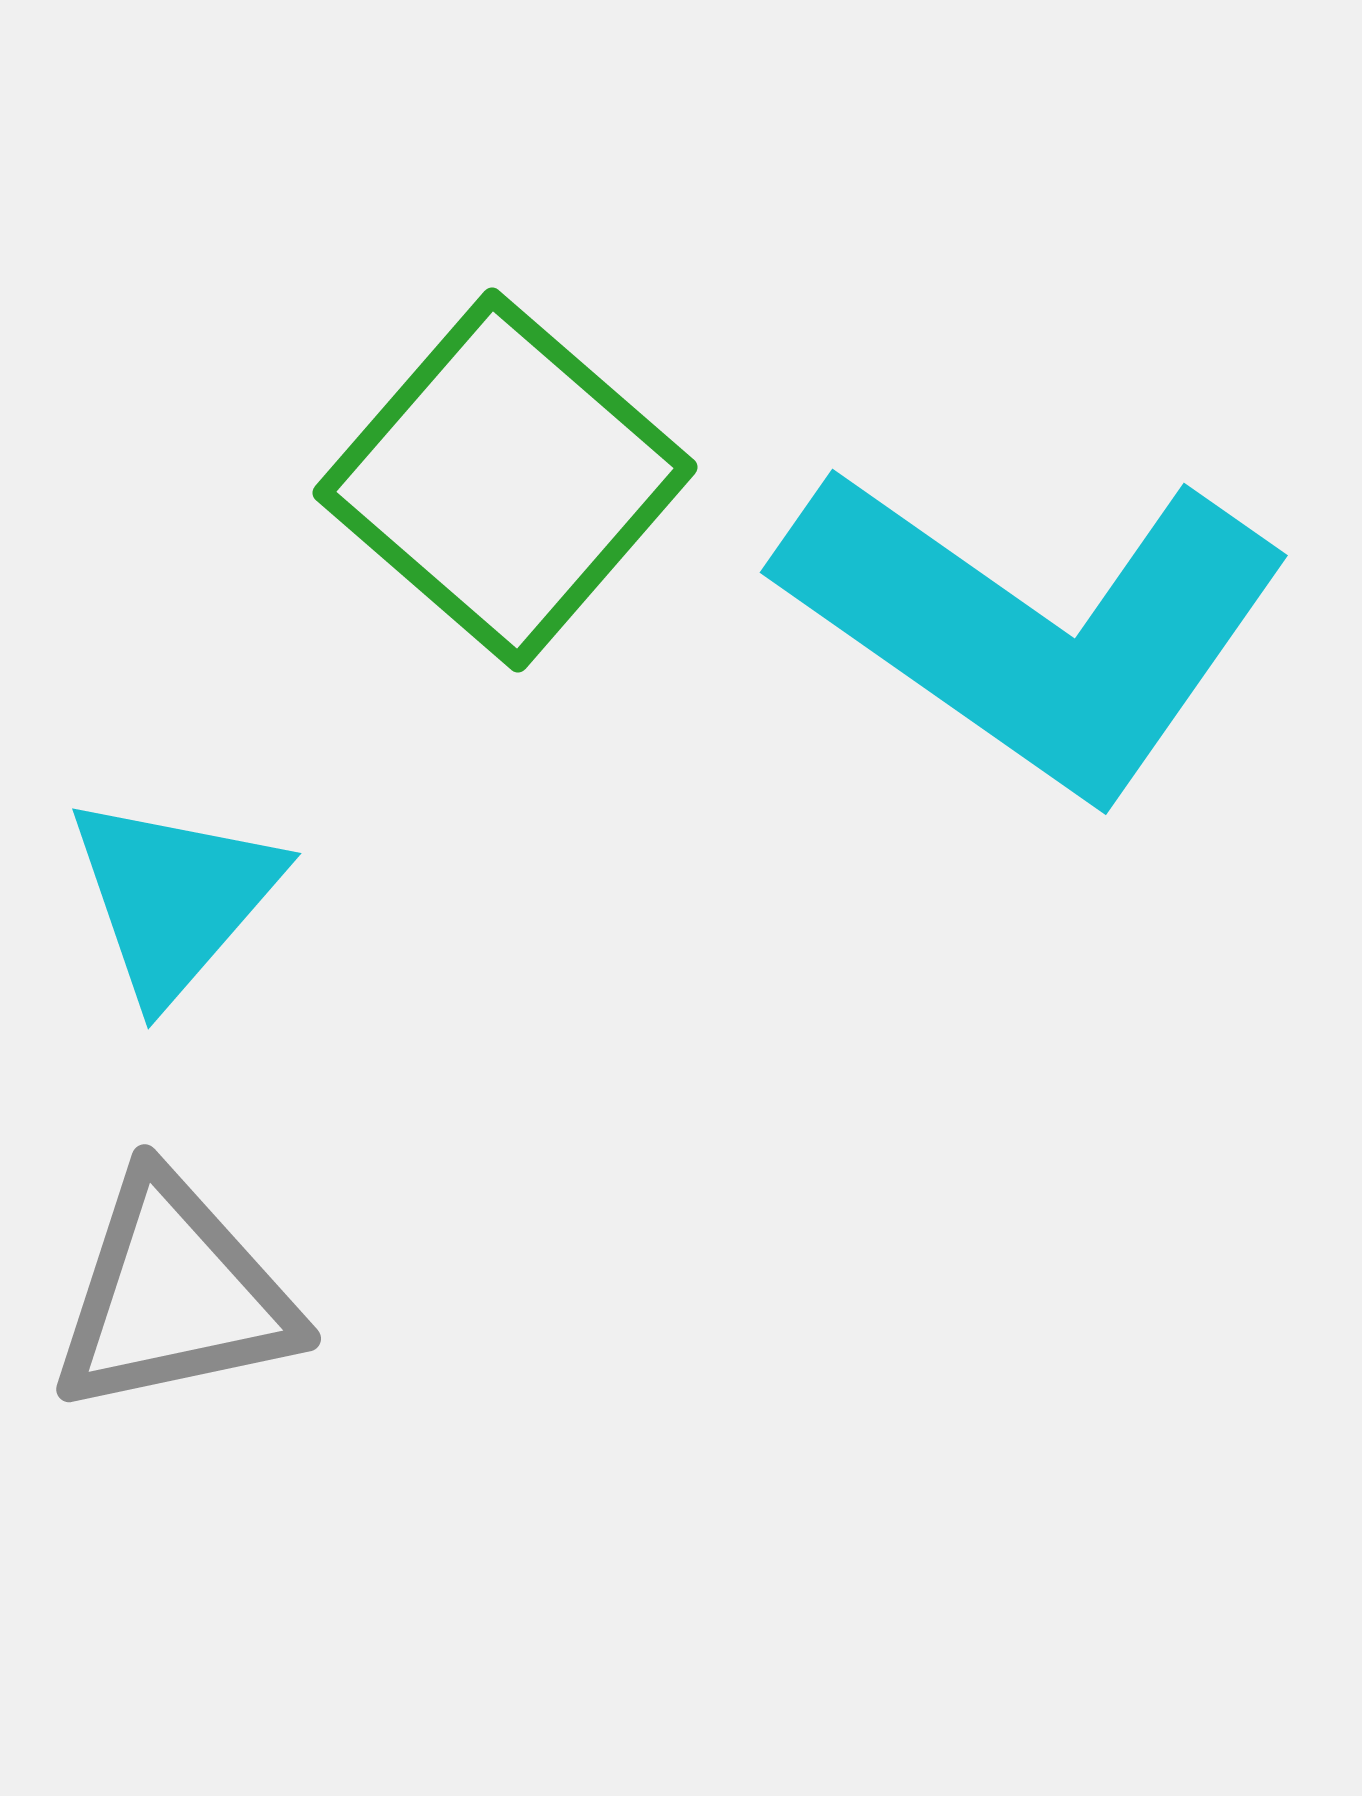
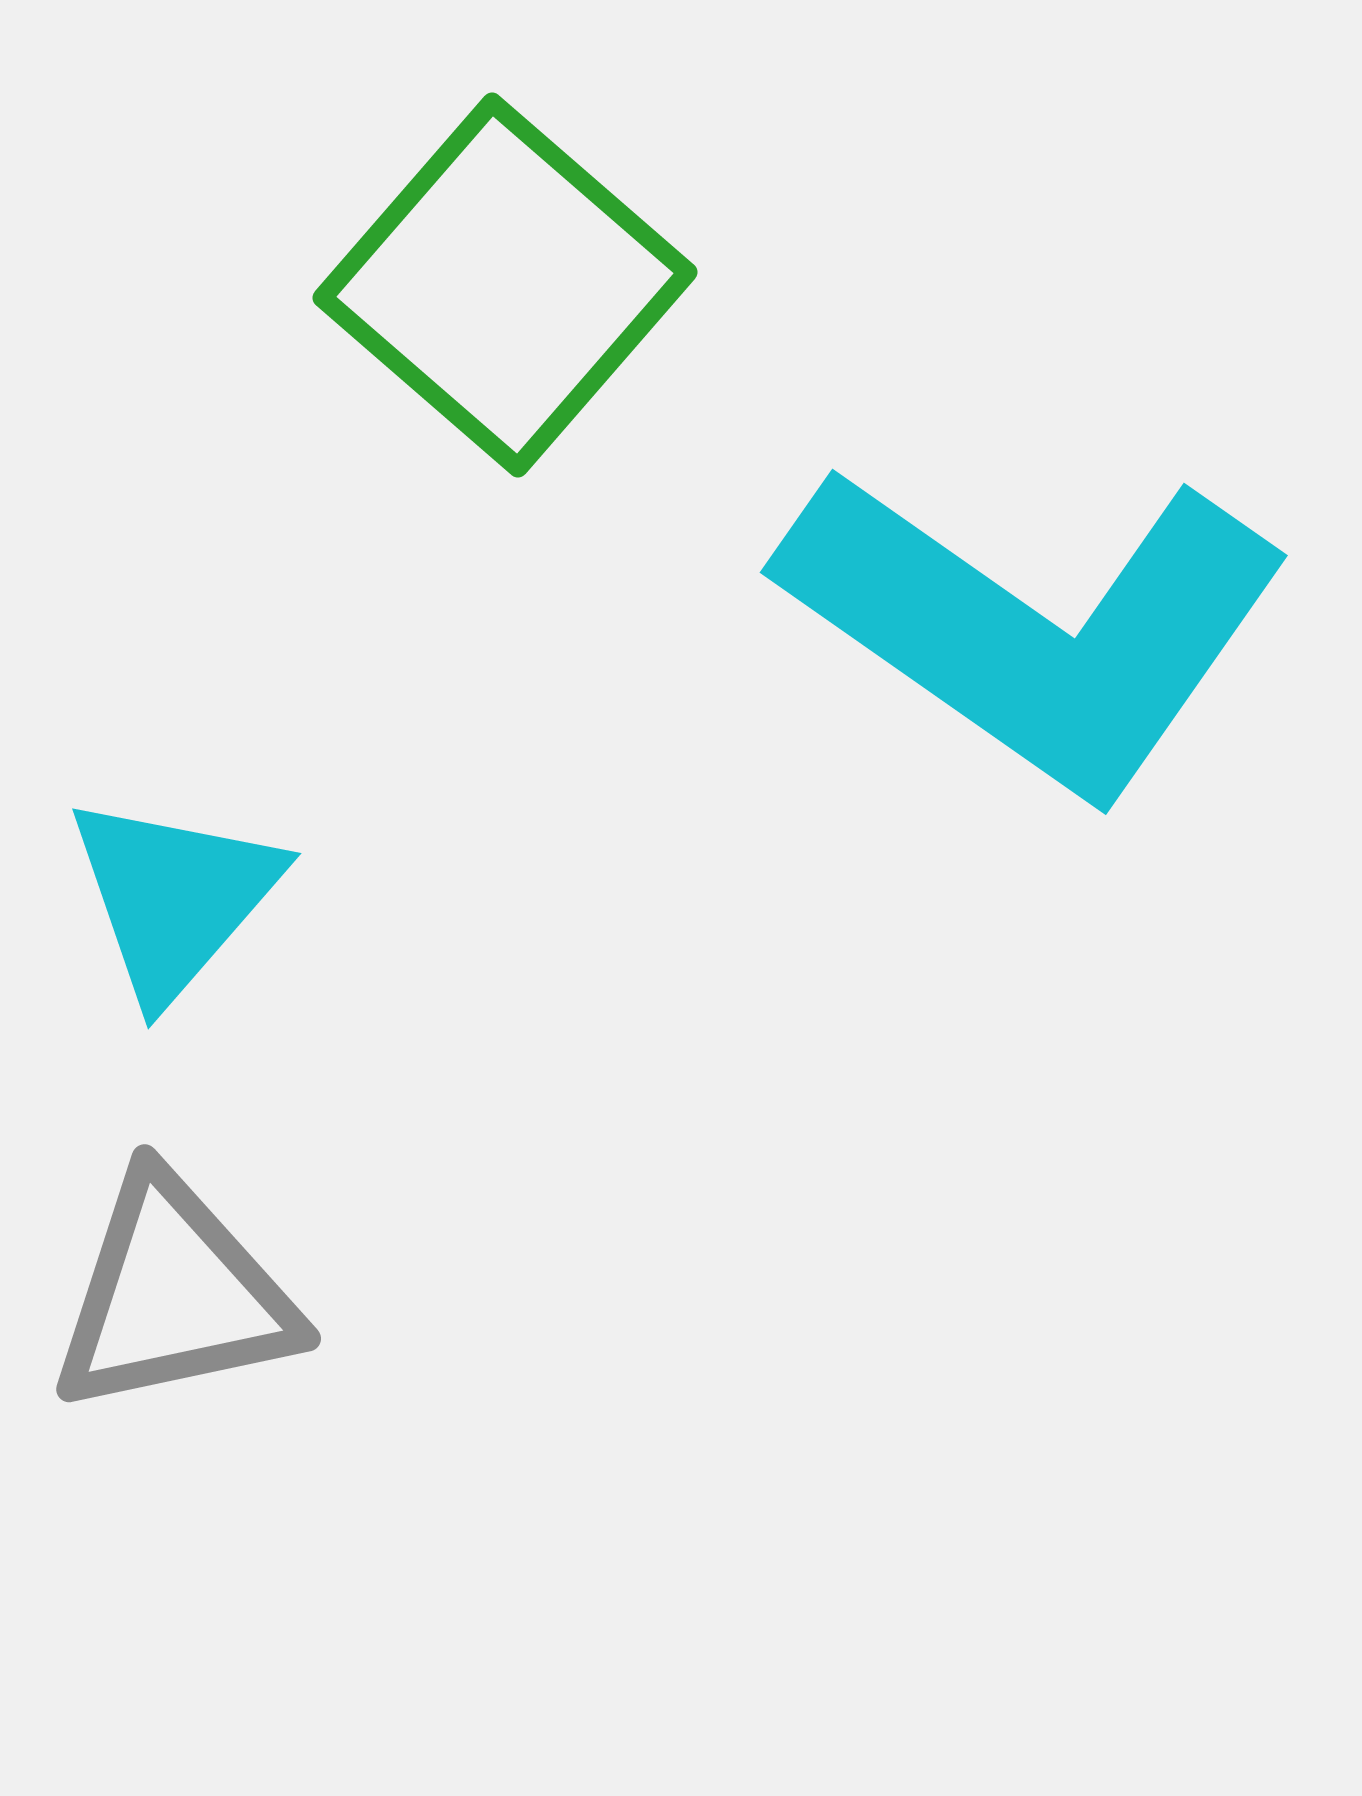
green square: moved 195 px up
